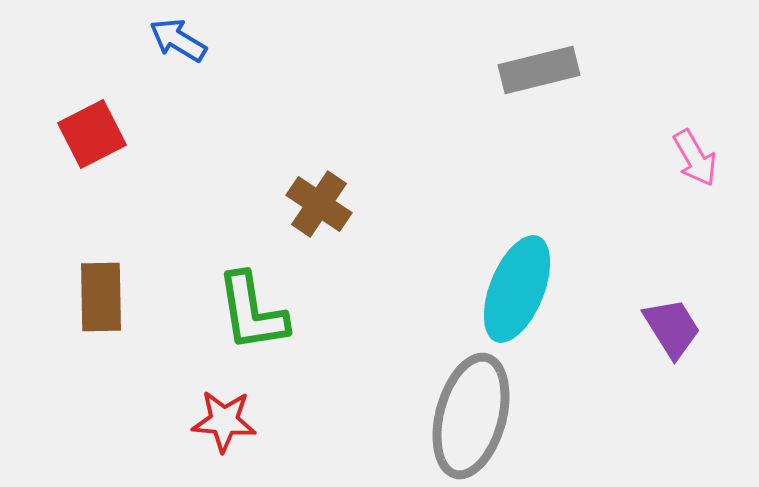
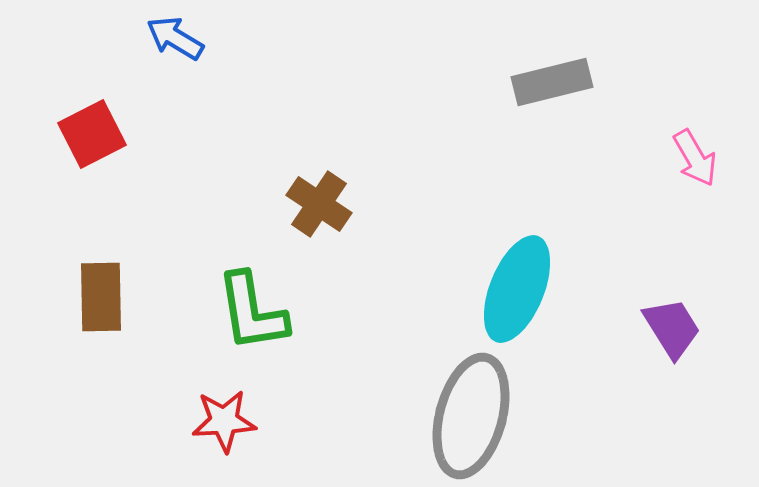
blue arrow: moved 3 px left, 2 px up
gray rectangle: moved 13 px right, 12 px down
red star: rotated 8 degrees counterclockwise
